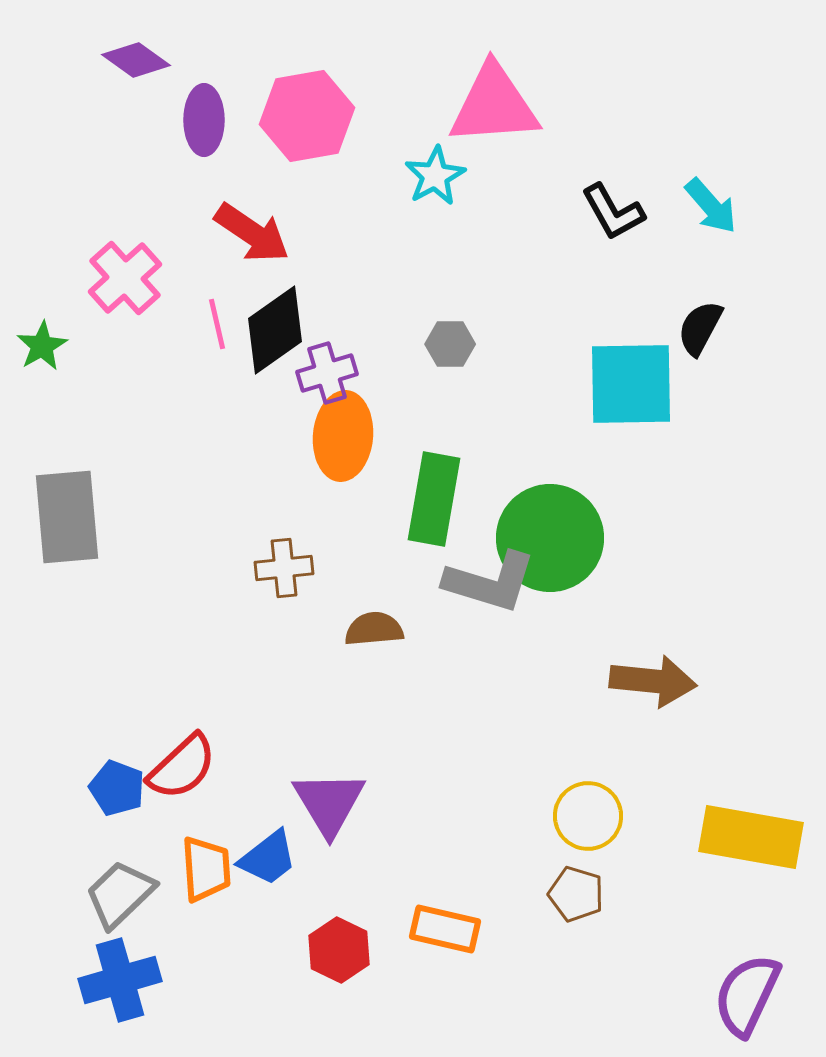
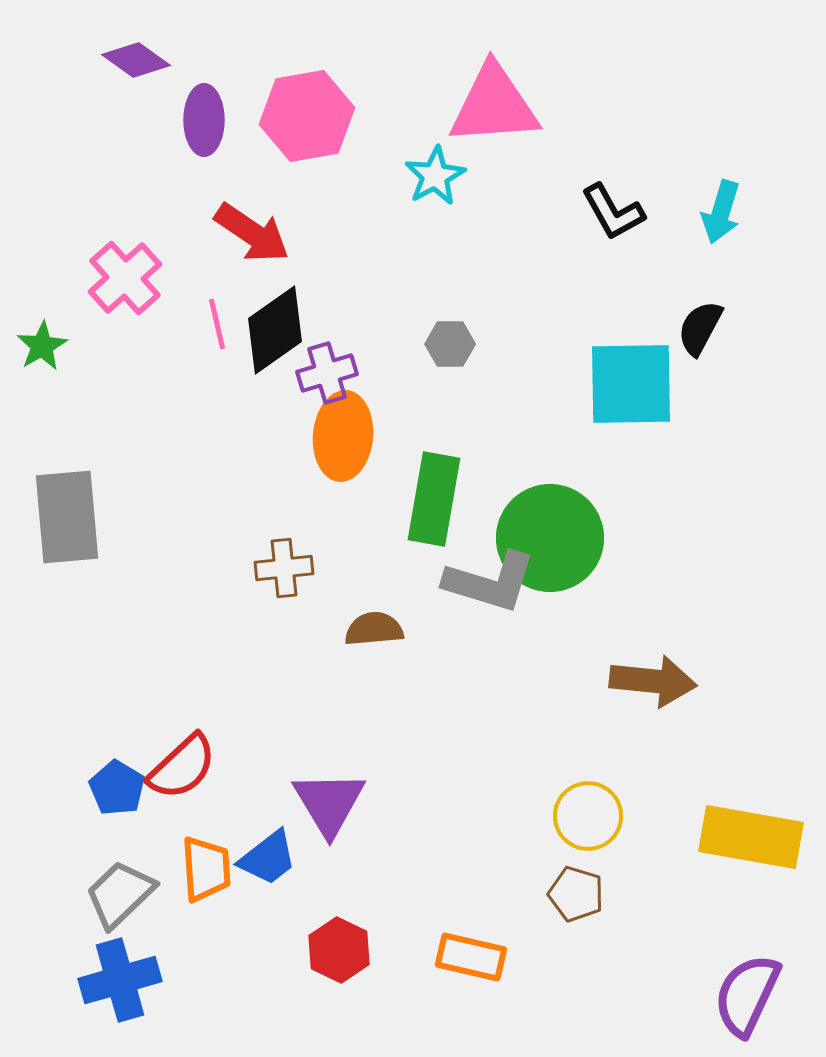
cyan arrow: moved 10 px right, 6 px down; rotated 58 degrees clockwise
blue pentagon: rotated 10 degrees clockwise
orange rectangle: moved 26 px right, 28 px down
